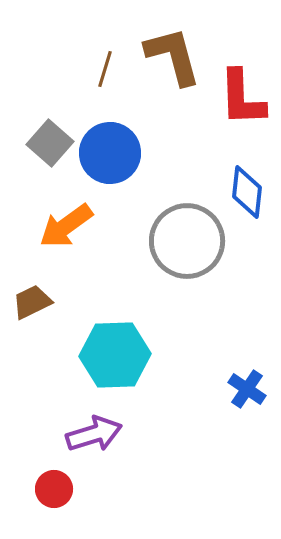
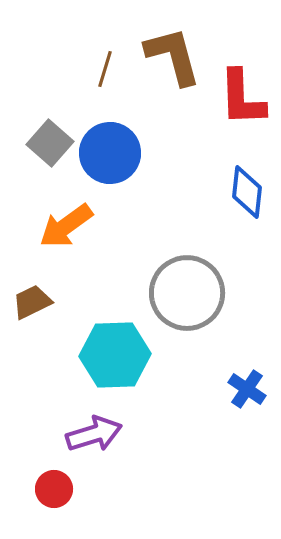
gray circle: moved 52 px down
